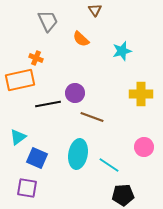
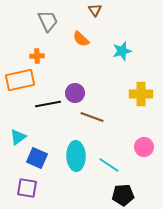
orange cross: moved 1 px right, 2 px up; rotated 24 degrees counterclockwise
cyan ellipse: moved 2 px left, 2 px down; rotated 12 degrees counterclockwise
